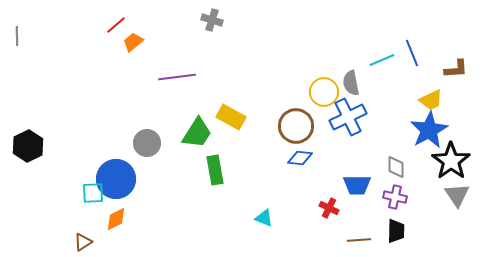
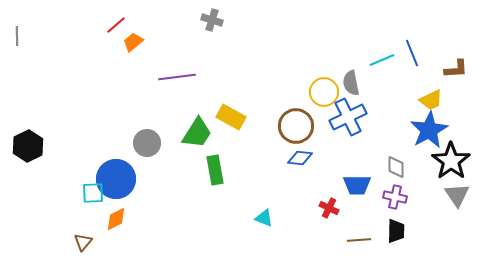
brown triangle: rotated 18 degrees counterclockwise
